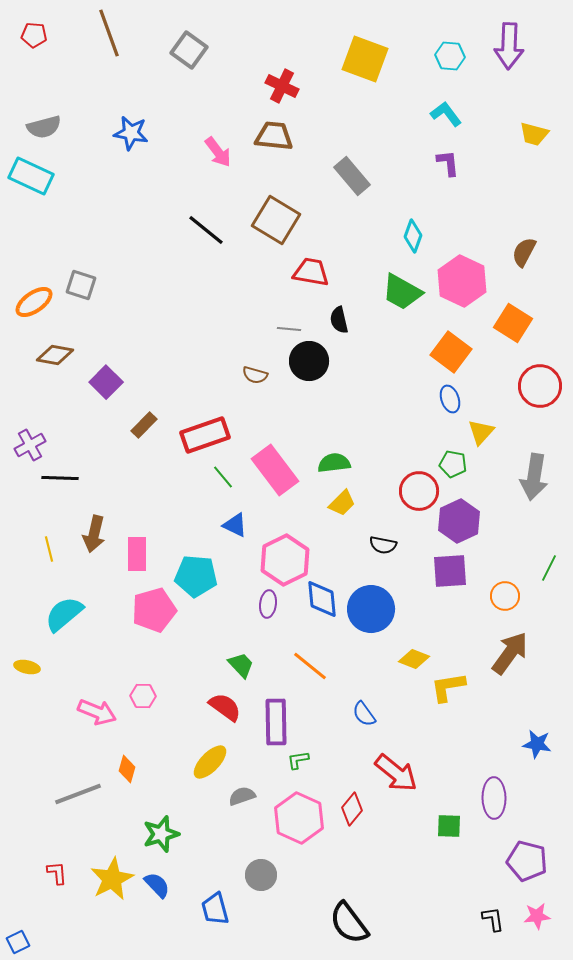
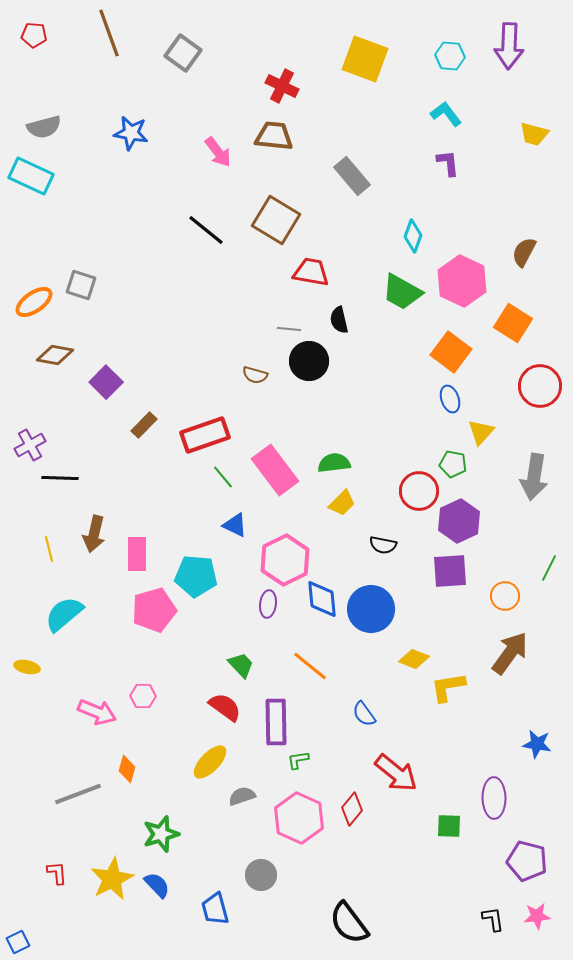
gray square at (189, 50): moved 6 px left, 3 px down
